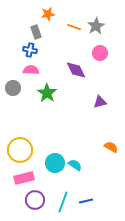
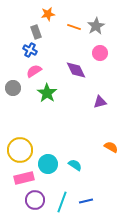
blue cross: rotated 16 degrees clockwise
pink semicircle: moved 3 px right, 1 px down; rotated 35 degrees counterclockwise
cyan circle: moved 7 px left, 1 px down
cyan line: moved 1 px left
